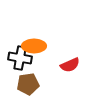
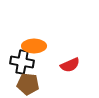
black cross: moved 2 px right, 4 px down
brown pentagon: rotated 15 degrees clockwise
